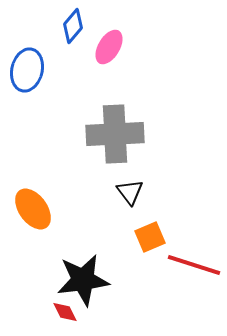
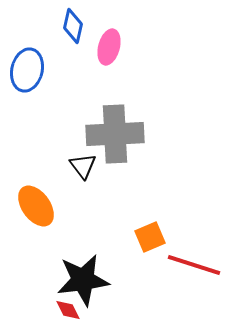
blue diamond: rotated 28 degrees counterclockwise
pink ellipse: rotated 16 degrees counterclockwise
black triangle: moved 47 px left, 26 px up
orange ellipse: moved 3 px right, 3 px up
red diamond: moved 3 px right, 2 px up
